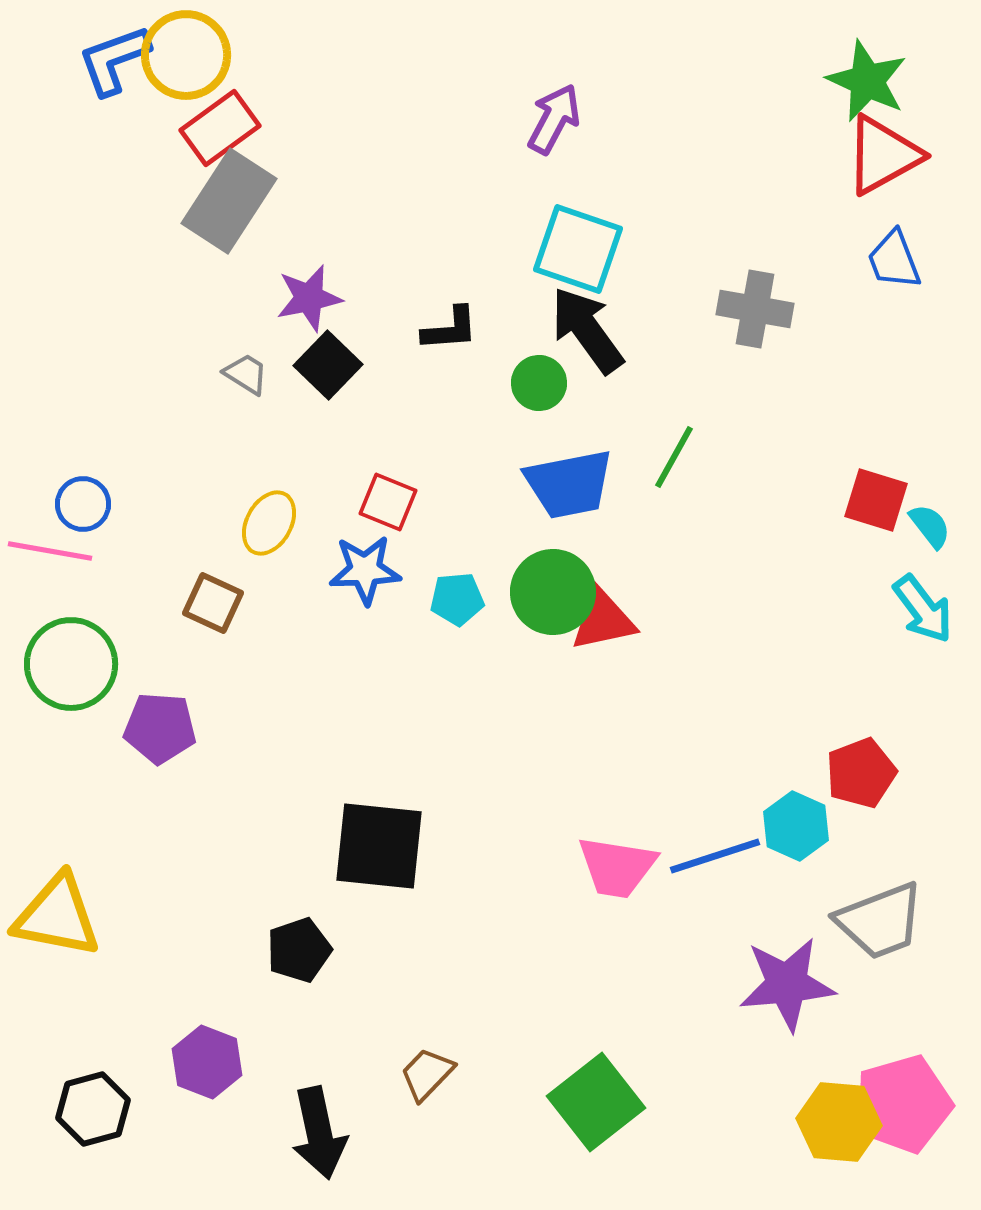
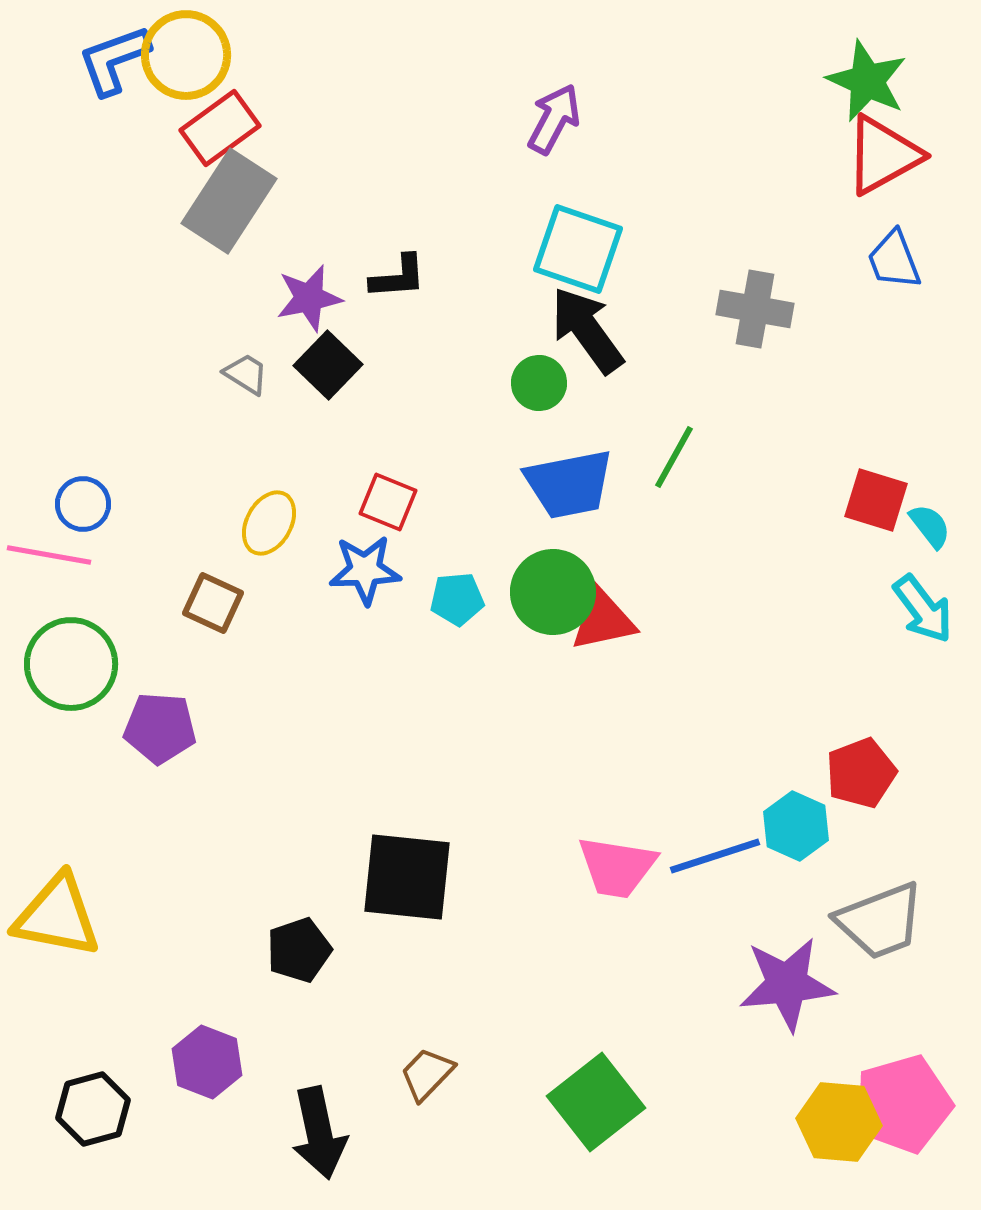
black L-shape at (450, 329): moved 52 px left, 52 px up
pink line at (50, 551): moved 1 px left, 4 px down
black square at (379, 846): moved 28 px right, 31 px down
